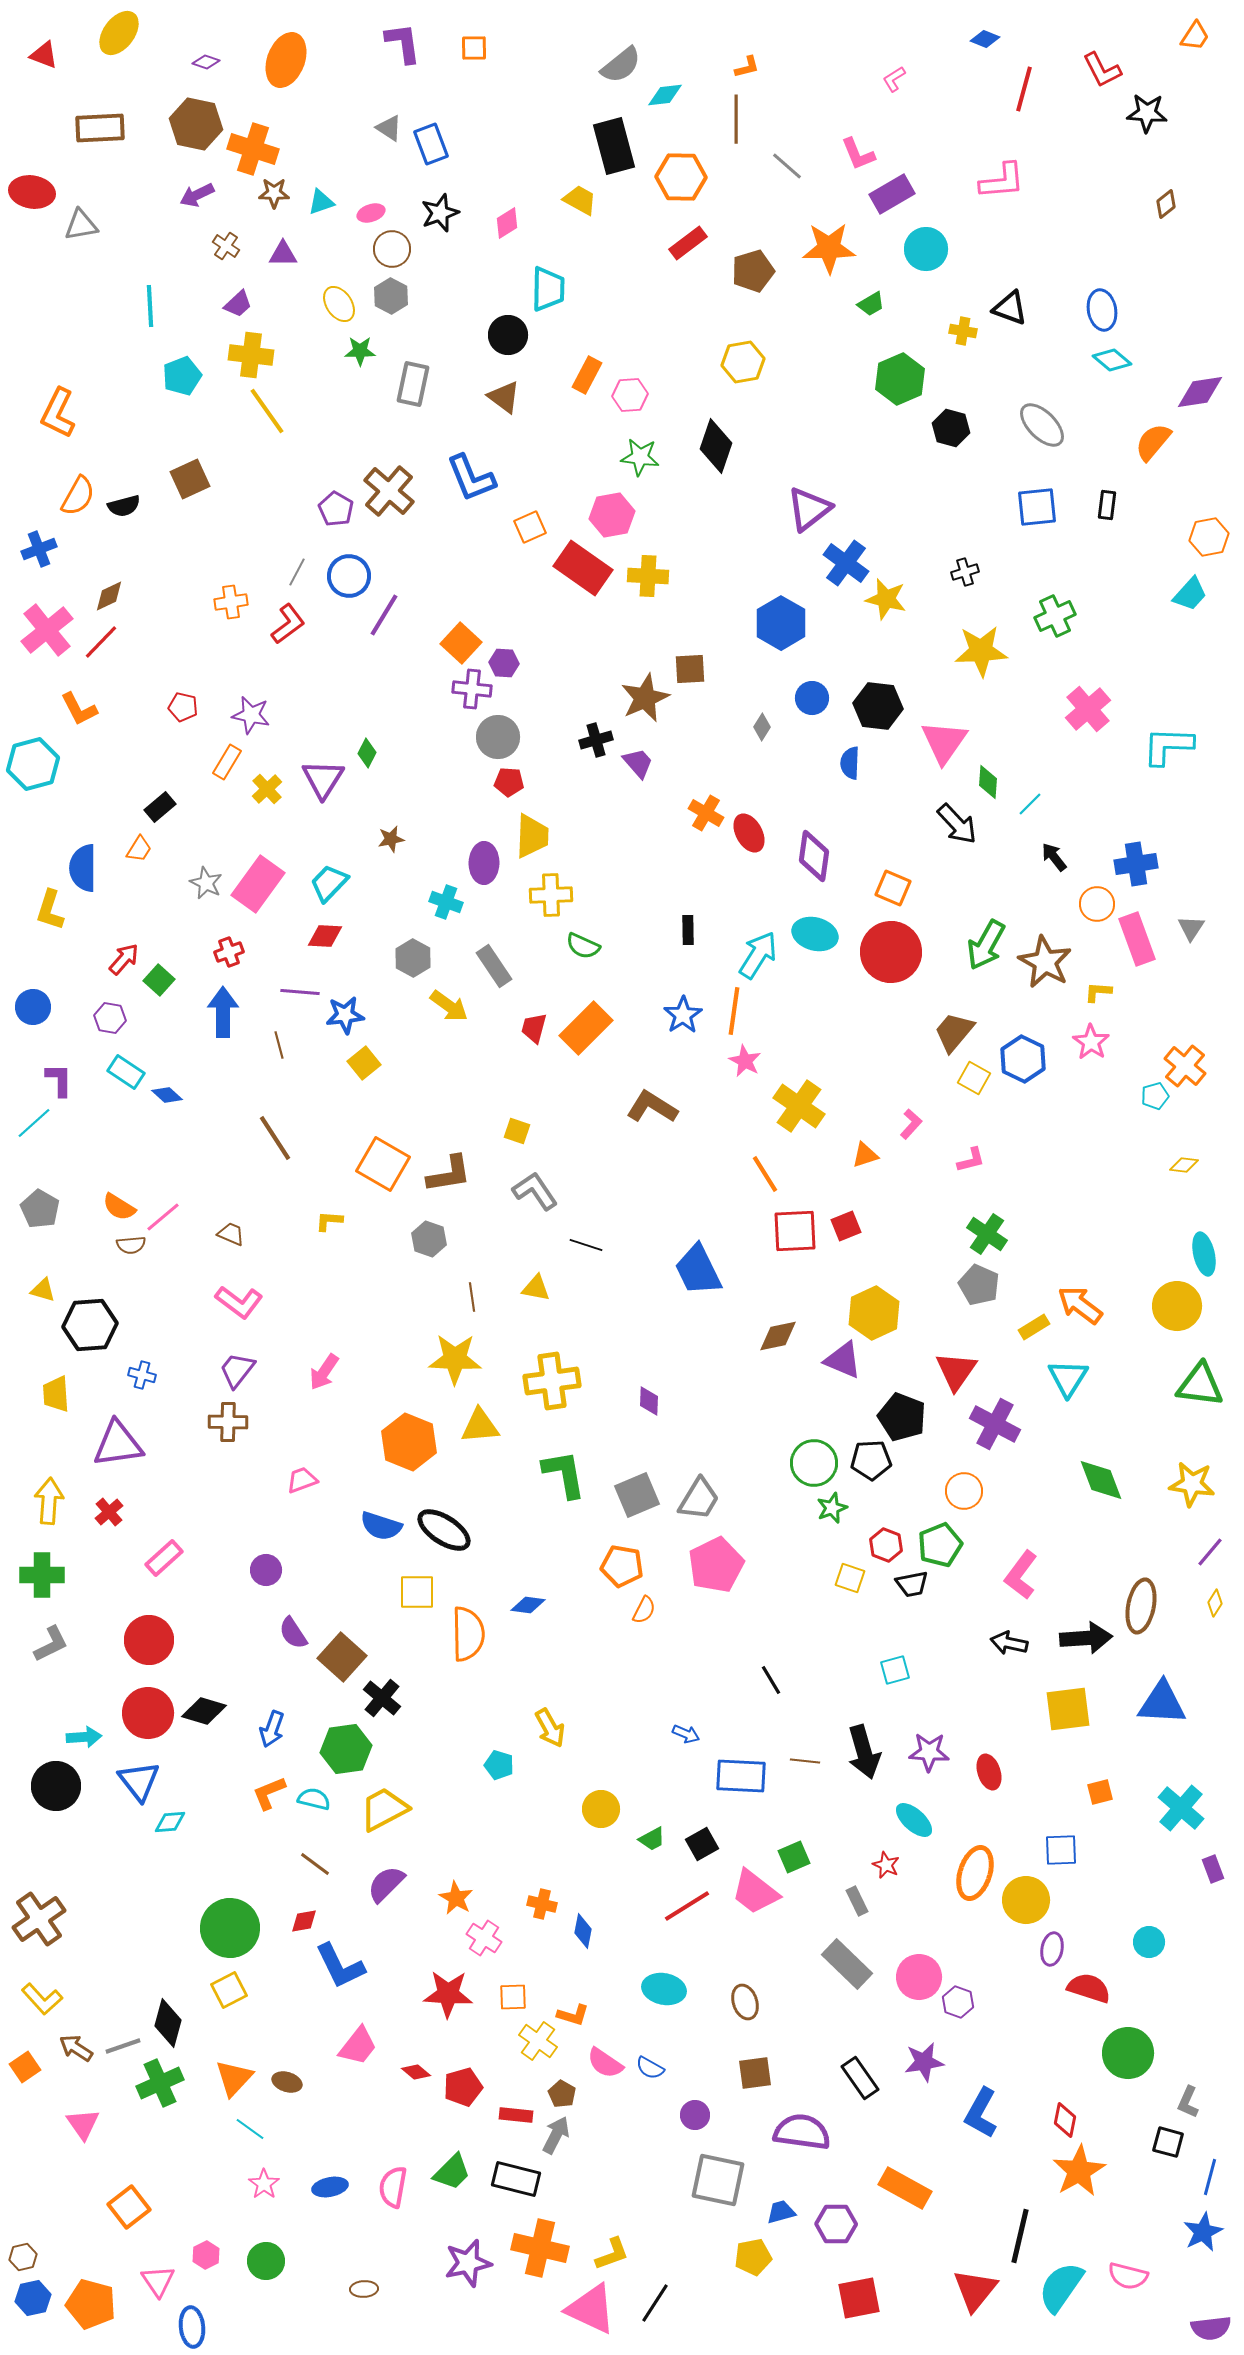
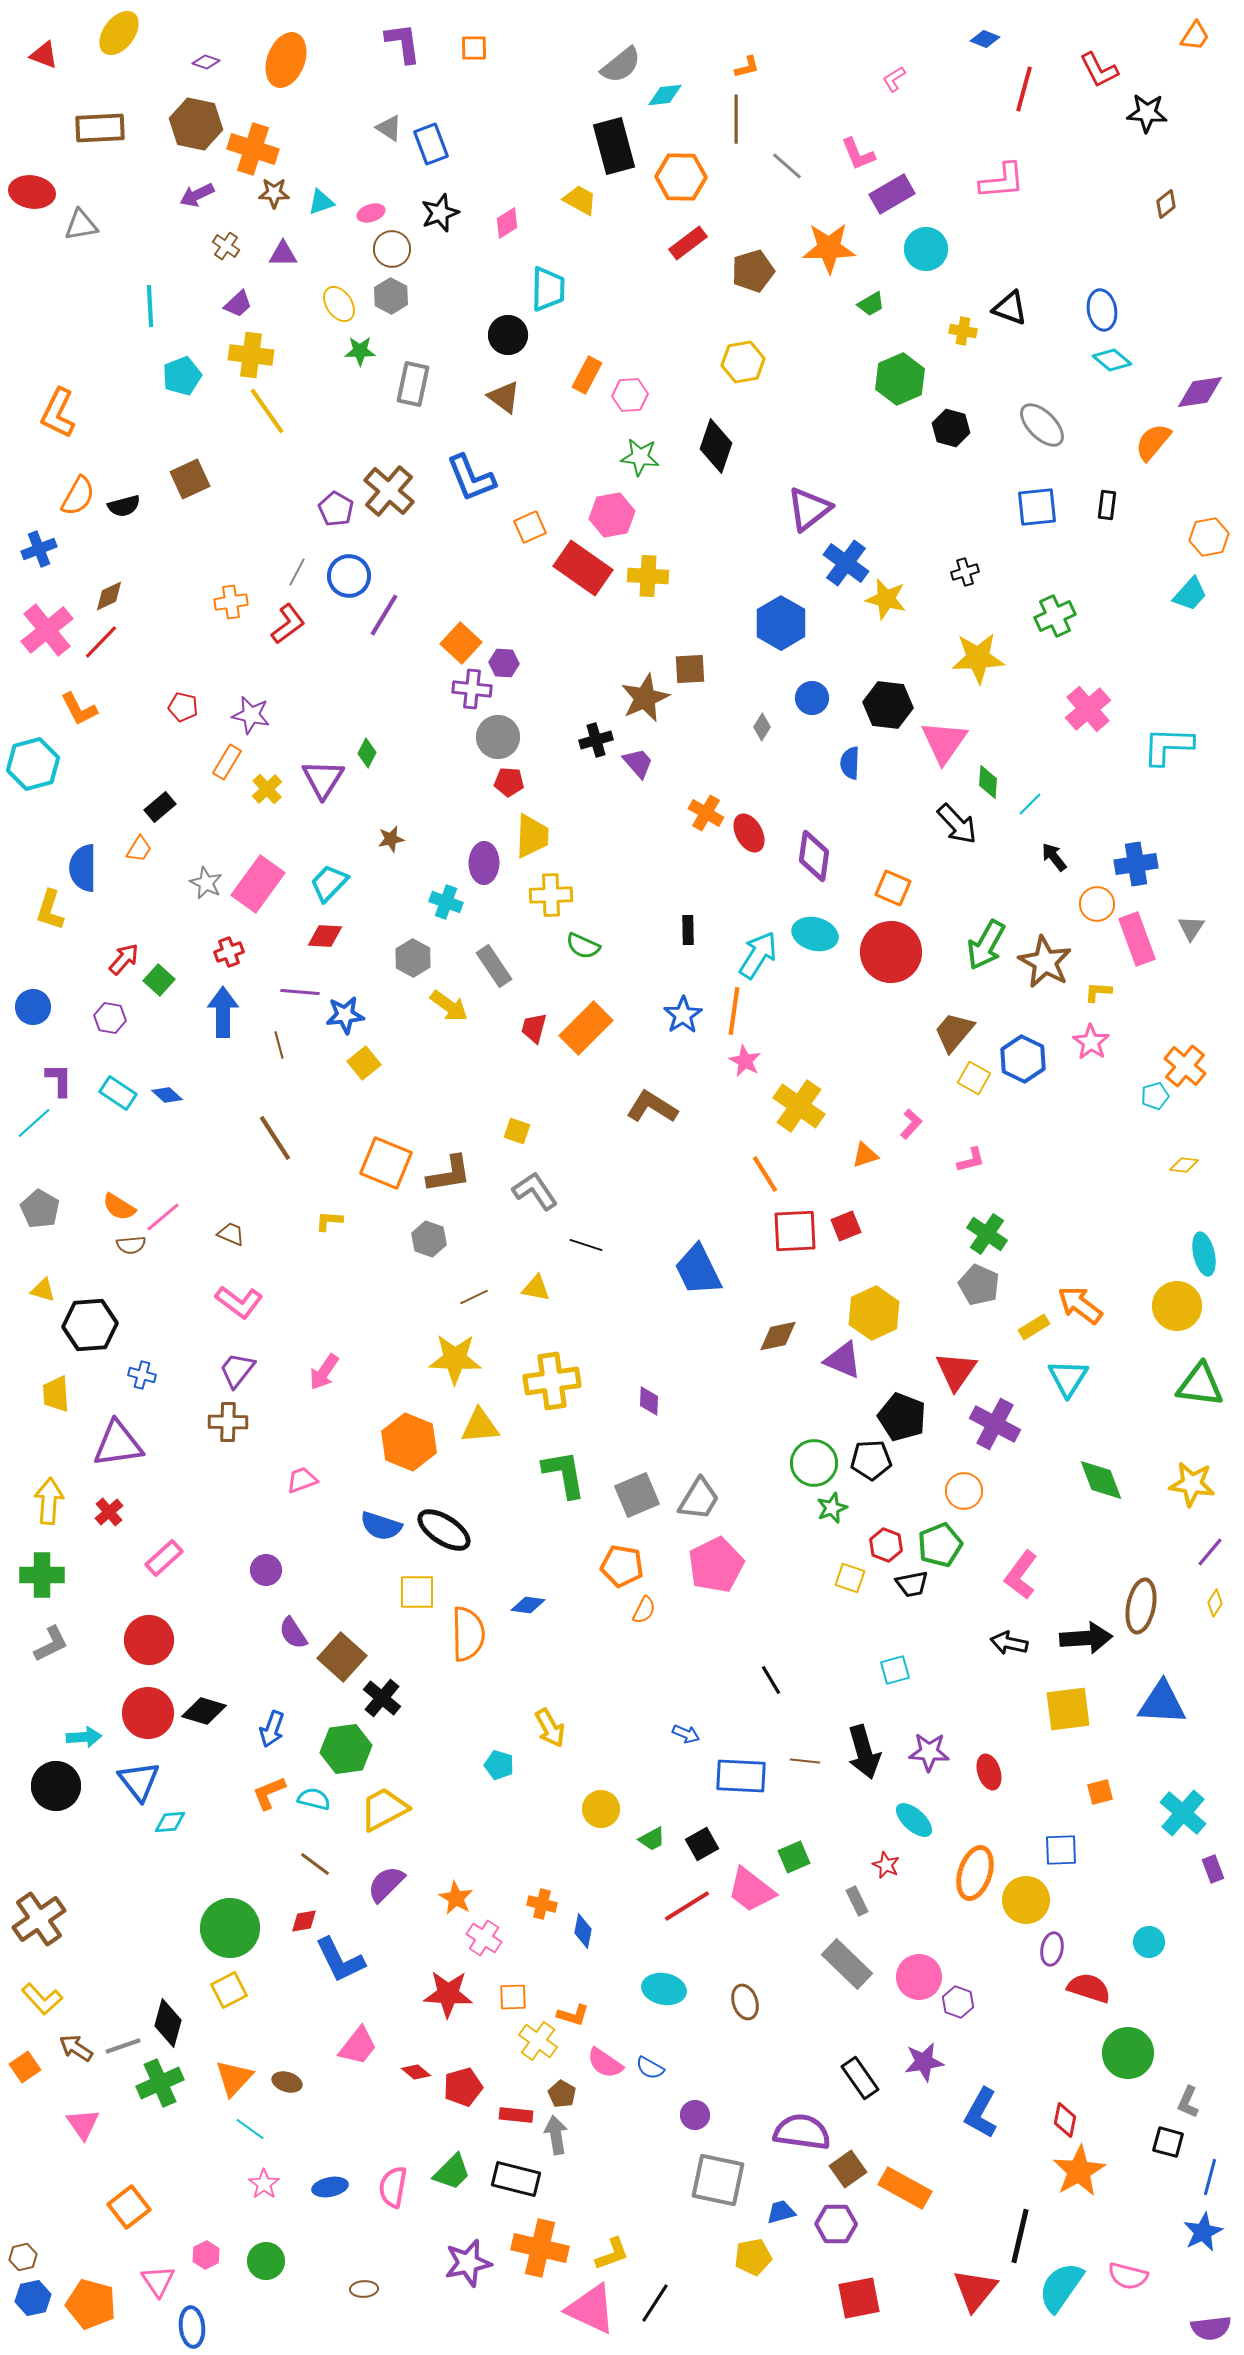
red L-shape at (1102, 70): moved 3 px left
yellow star at (981, 651): moved 3 px left, 7 px down
black hexagon at (878, 706): moved 10 px right, 1 px up
cyan rectangle at (126, 1072): moved 8 px left, 21 px down
orange square at (383, 1164): moved 3 px right, 1 px up; rotated 8 degrees counterclockwise
brown line at (472, 1297): moved 2 px right; rotated 72 degrees clockwise
cyan cross at (1181, 1808): moved 2 px right, 5 px down
pink trapezoid at (755, 1892): moved 4 px left, 2 px up
blue L-shape at (340, 1966): moved 6 px up
brown square at (755, 2073): moved 93 px right, 96 px down; rotated 27 degrees counterclockwise
gray arrow at (556, 2135): rotated 36 degrees counterclockwise
